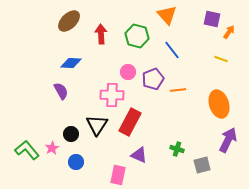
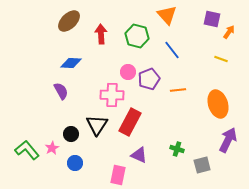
purple pentagon: moved 4 px left
orange ellipse: moved 1 px left
blue circle: moved 1 px left, 1 px down
